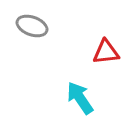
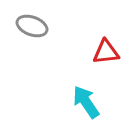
cyan arrow: moved 6 px right, 4 px down
